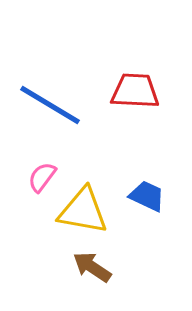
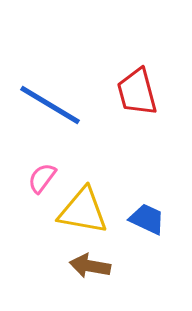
red trapezoid: moved 2 px right, 1 px down; rotated 108 degrees counterclockwise
pink semicircle: moved 1 px down
blue trapezoid: moved 23 px down
brown arrow: moved 2 px left, 1 px up; rotated 24 degrees counterclockwise
